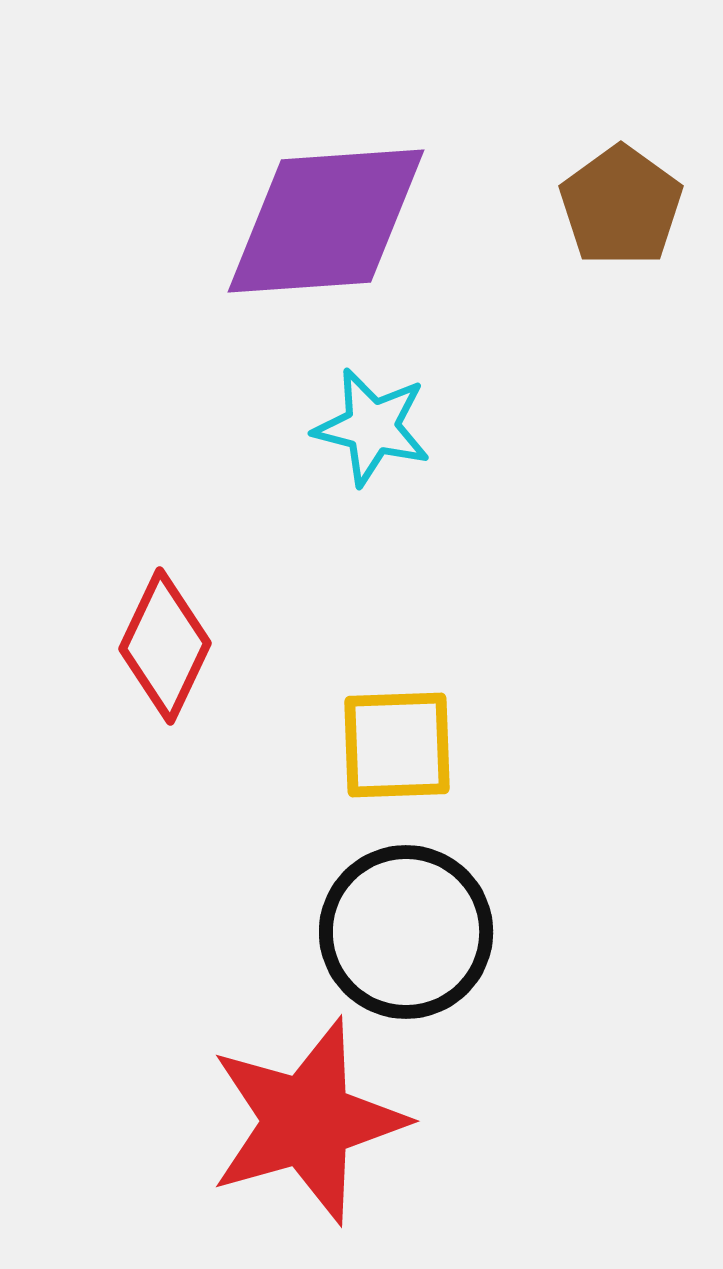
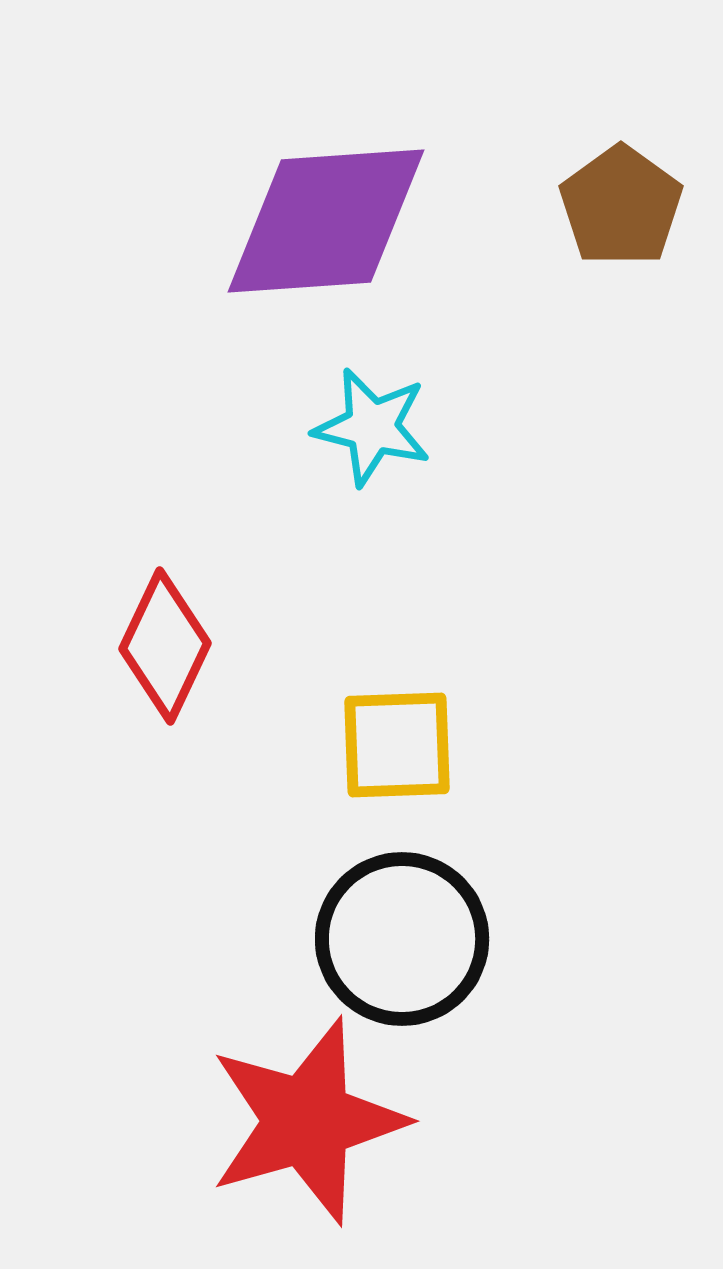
black circle: moved 4 px left, 7 px down
